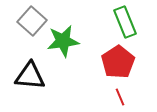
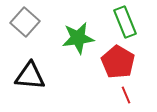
gray square: moved 7 px left, 1 px down
green star: moved 15 px right, 3 px up
red pentagon: rotated 8 degrees counterclockwise
red line: moved 6 px right, 2 px up
